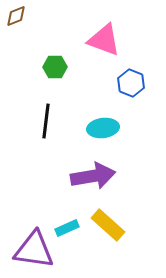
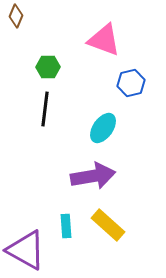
brown diamond: rotated 45 degrees counterclockwise
green hexagon: moved 7 px left
blue hexagon: rotated 24 degrees clockwise
black line: moved 1 px left, 12 px up
cyan ellipse: rotated 48 degrees counterclockwise
cyan rectangle: moved 1 px left, 2 px up; rotated 70 degrees counterclockwise
purple triangle: moved 8 px left; rotated 21 degrees clockwise
